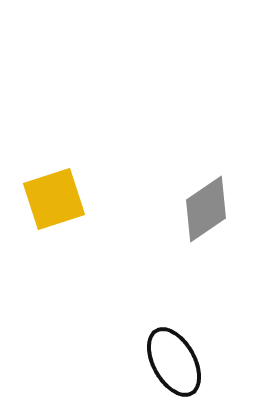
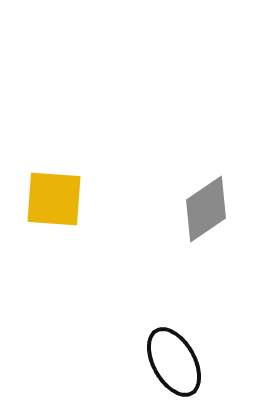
yellow square: rotated 22 degrees clockwise
